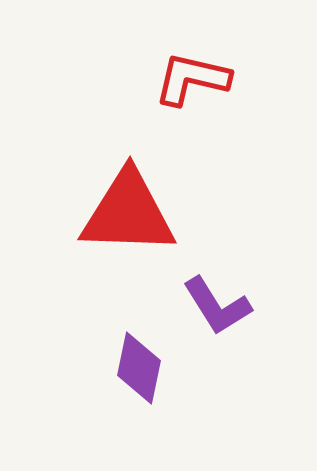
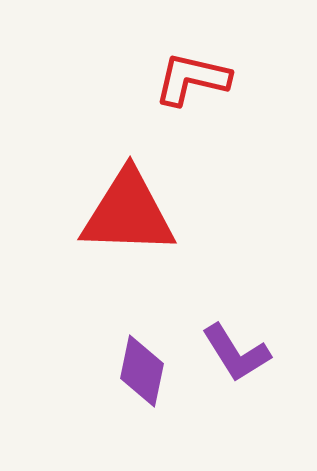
purple L-shape: moved 19 px right, 47 px down
purple diamond: moved 3 px right, 3 px down
